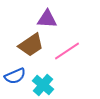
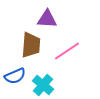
brown trapezoid: rotated 52 degrees counterclockwise
